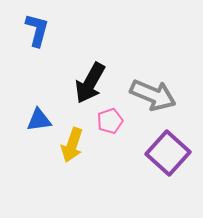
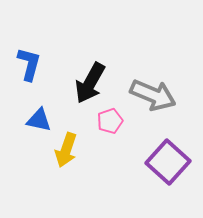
blue L-shape: moved 8 px left, 34 px down
blue triangle: rotated 20 degrees clockwise
yellow arrow: moved 6 px left, 5 px down
purple square: moved 9 px down
